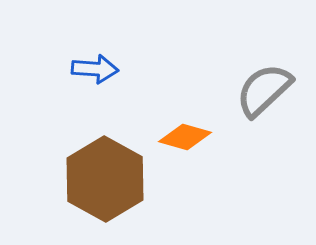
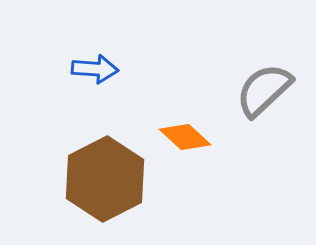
orange diamond: rotated 27 degrees clockwise
brown hexagon: rotated 4 degrees clockwise
